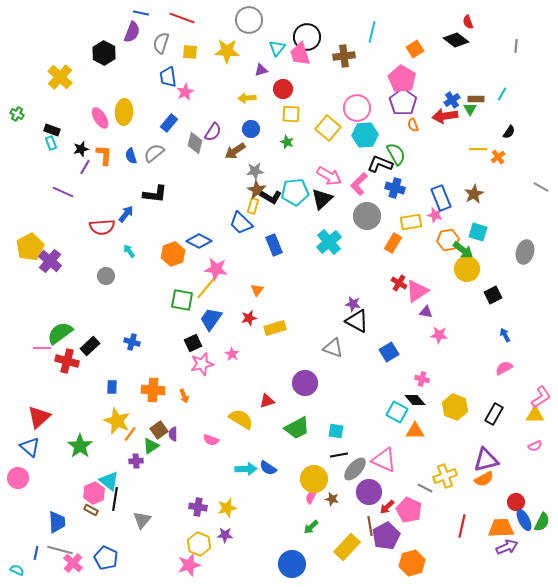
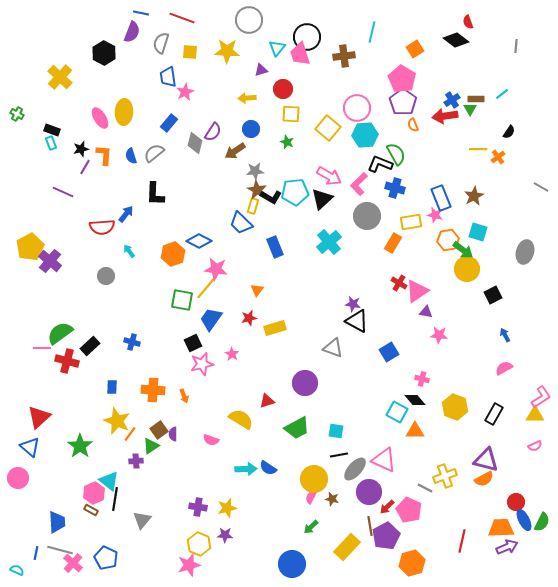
cyan line at (502, 94): rotated 24 degrees clockwise
black L-shape at (155, 194): rotated 85 degrees clockwise
brown star at (474, 194): moved 2 px down
blue rectangle at (274, 245): moved 1 px right, 2 px down
purple triangle at (486, 460): rotated 28 degrees clockwise
red line at (462, 526): moved 15 px down
